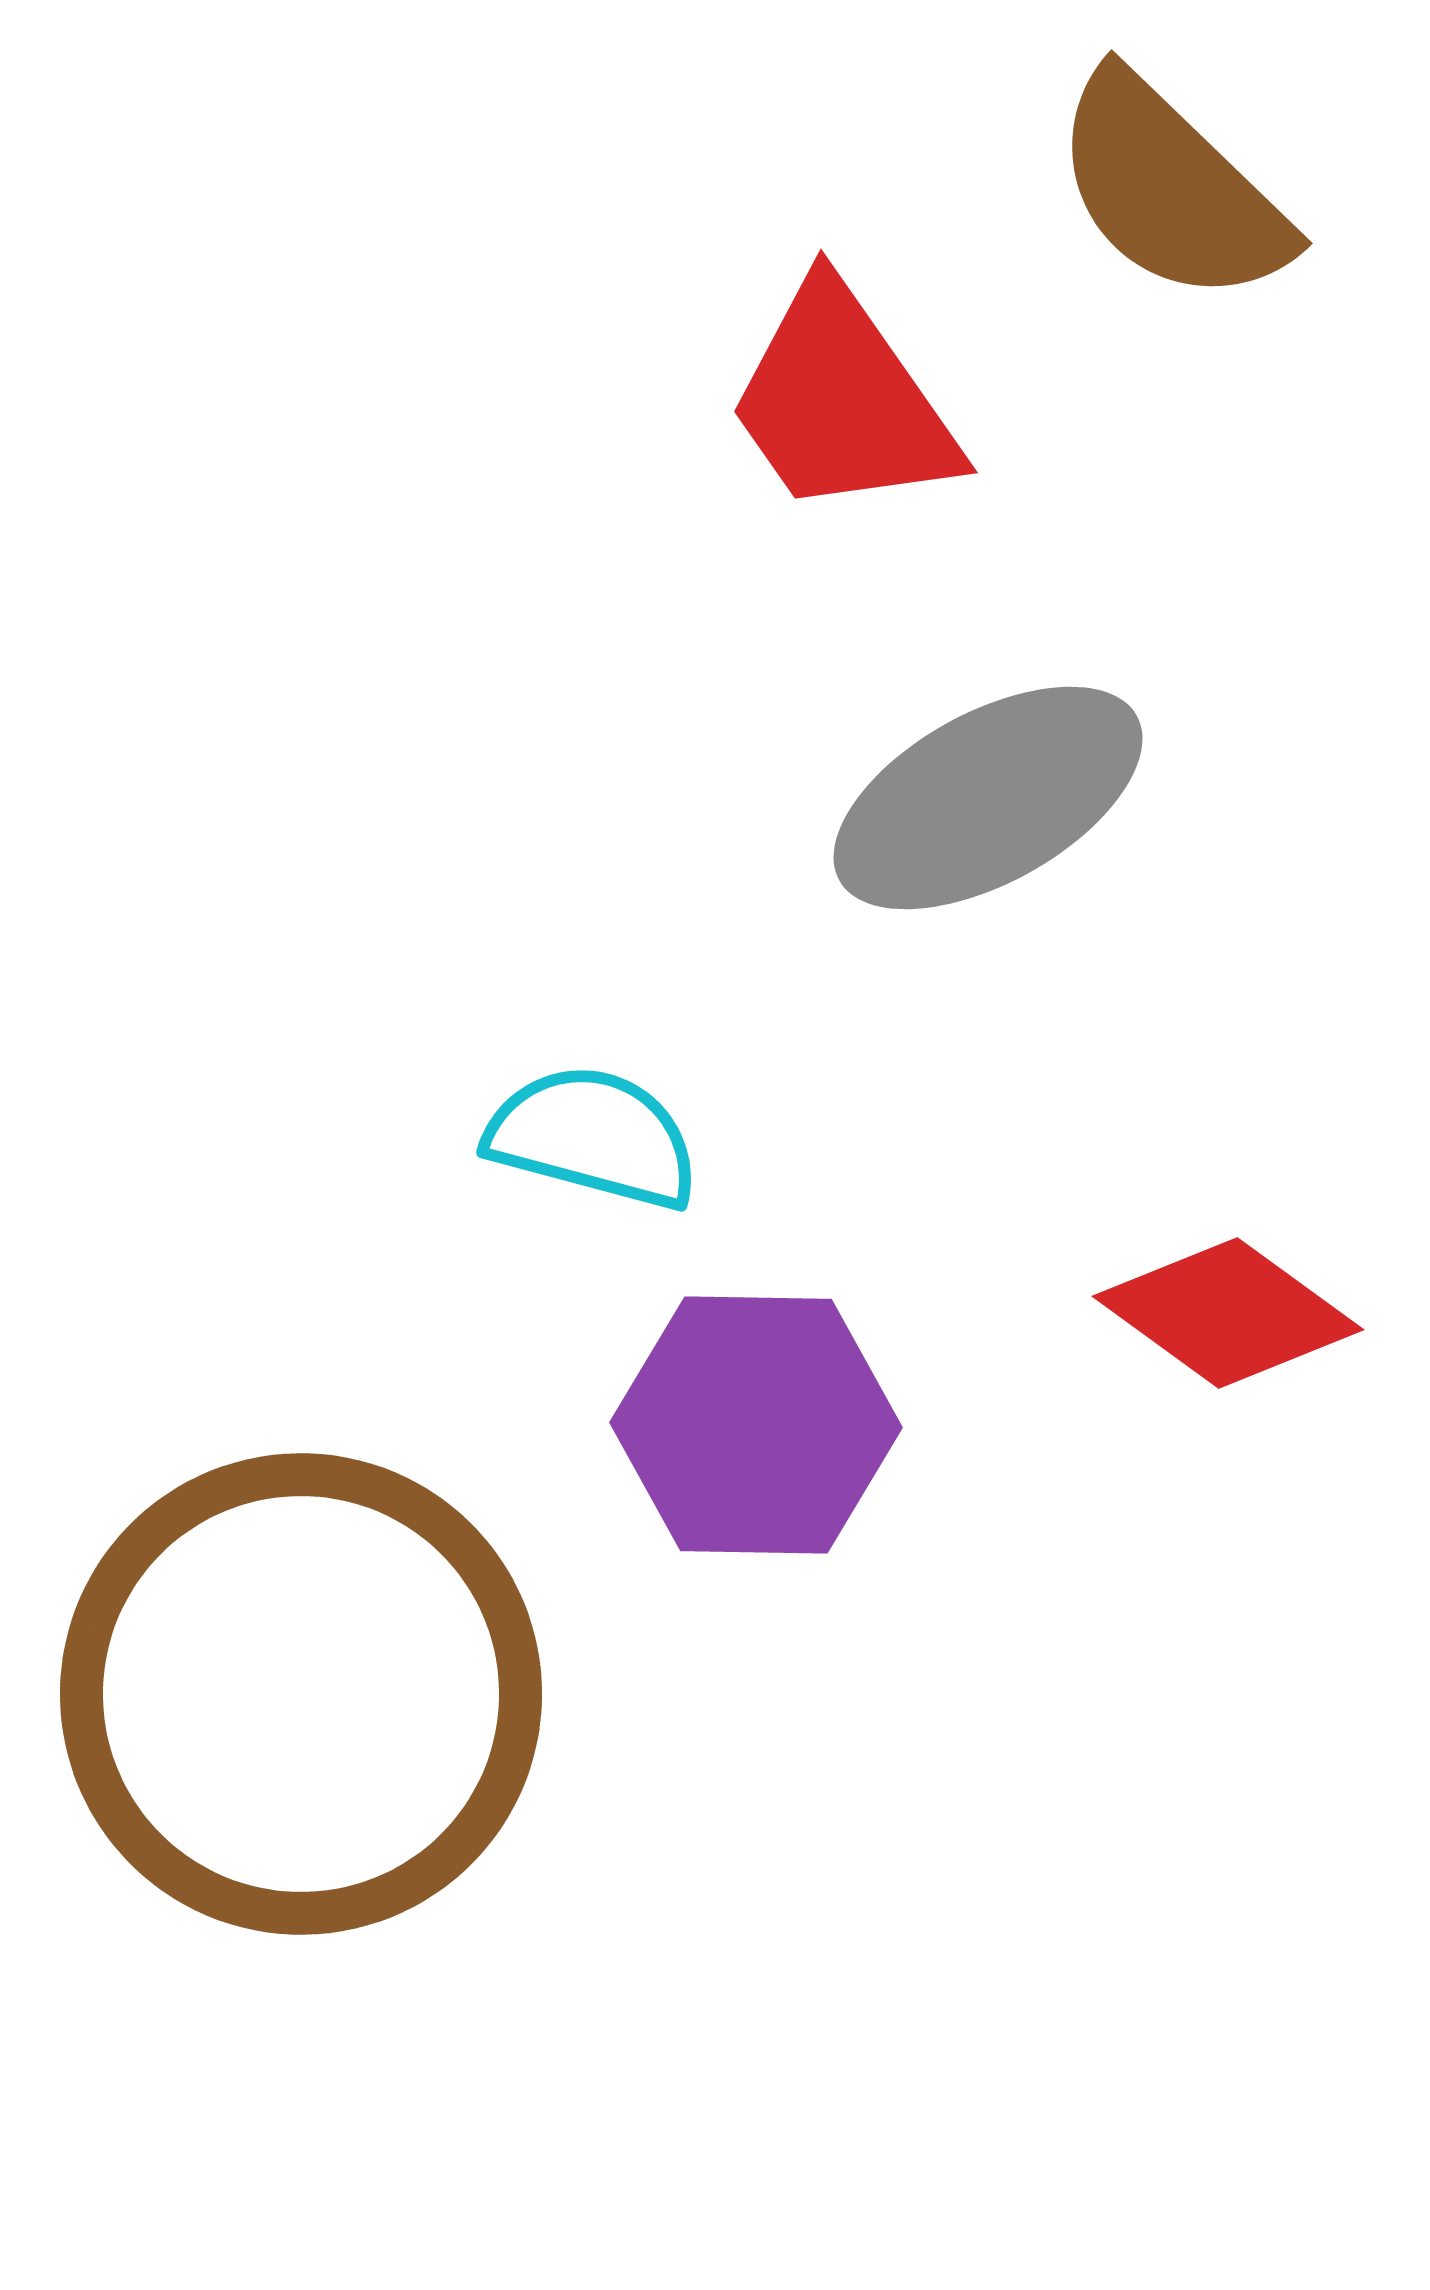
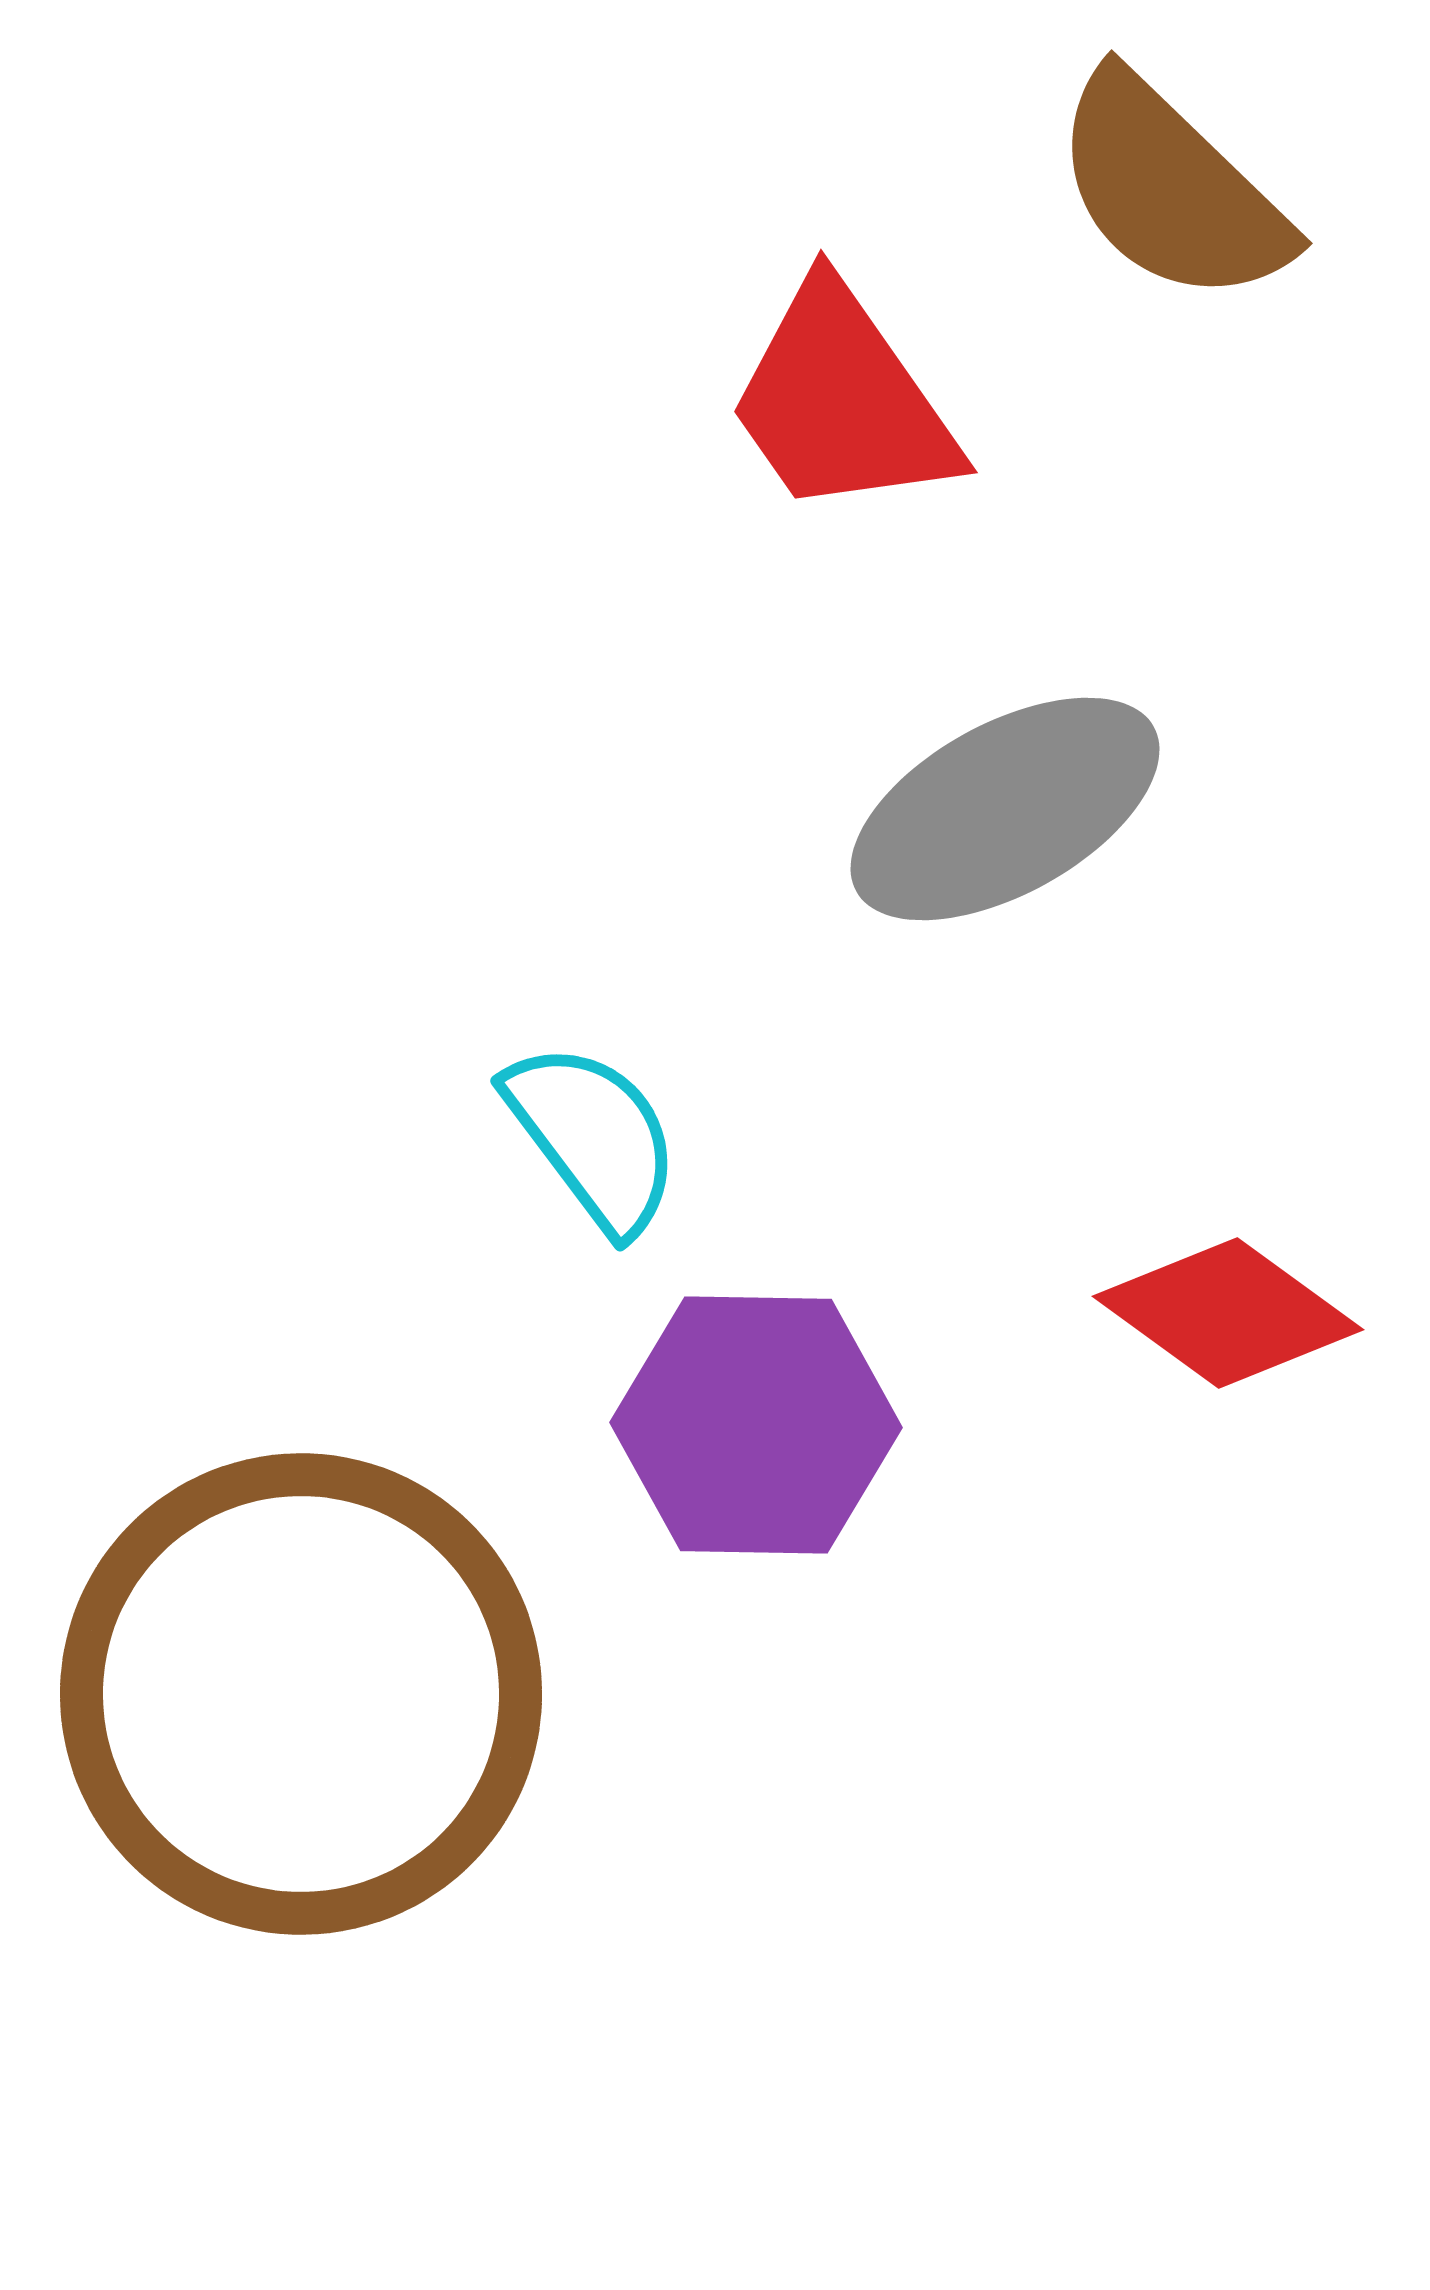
gray ellipse: moved 17 px right, 11 px down
cyan semicircle: rotated 38 degrees clockwise
